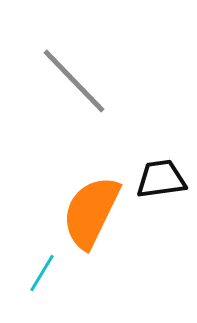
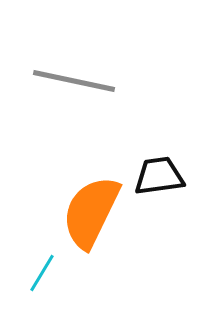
gray line: rotated 34 degrees counterclockwise
black trapezoid: moved 2 px left, 3 px up
